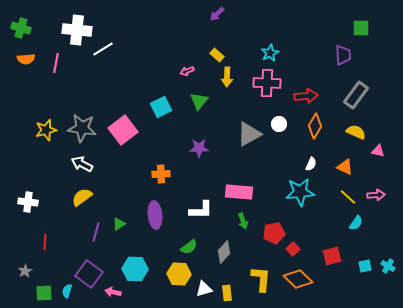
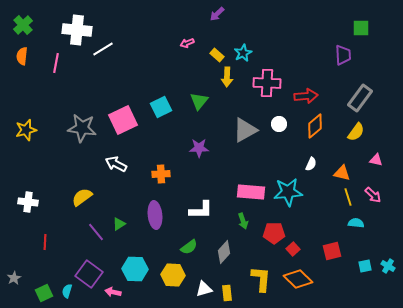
green cross at (21, 28): moved 2 px right, 3 px up; rotated 30 degrees clockwise
cyan star at (270, 53): moved 27 px left
orange semicircle at (26, 59): moved 4 px left, 3 px up; rotated 102 degrees clockwise
pink arrow at (187, 71): moved 28 px up
gray rectangle at (356, 95): moved 4 px right, 3 px down
orange diamond at (315, 126): rotated 20 degrees clockwise
yellow star at (46, 130): moved 20 px left
pink square at (123, 130): moved 10 px up; rotated 12 degrees clockwise
yellow semicircle at (356, 132): rotated 102 degrees clockwise
gray triangle at (249, 134): moved 4 px left, 4 px up
pink triangle at (378, 151): moved 2 px left, 9 px down
white arrow at (82, 164): moved 34 px right
orange triangle at (345, 167): moved 3 px left, 6 px down; rotated 12 degrees counterclockwise
pink rectangle at (239, 192): moved 12 px right
cyan star at (300, 192): moved 12 px left
pink arrow at (376, 195): moved 3 px left; rotated 48 degrees clockwise
yellow line at (348, 197): rotated 30 degrees clockwise
cyan semicircle at (356, 223): rotated 119 degrees counterclockwise
purple line at (96, 232): rotated 54 degrees counterclockwise
red pentagon at (274, 233): rotated 10 degrees clockwise
red square at (332, 256): moved 5 px up
gray star at (25, 271): moved 11 px left, 7 px down
yellow hexagon at (179, 274): moved 6 px left, 1 px down
green square at (44, 293): rotated 24 degrees counterclockwise
